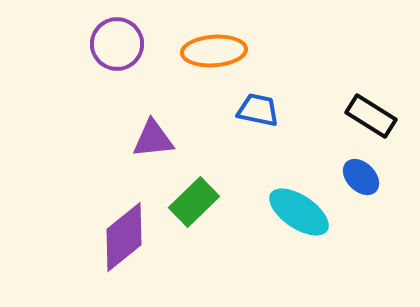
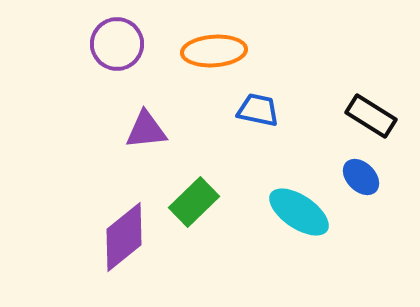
purple triangle: moved 7 px left, 9 px up
